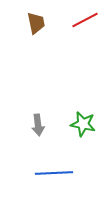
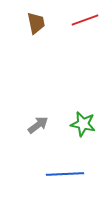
red line: rotated 8 degrees clockwise
gray arrow: rotated 120 degrees counterclockwise
blue line: moved 11 px right, 1 px down
